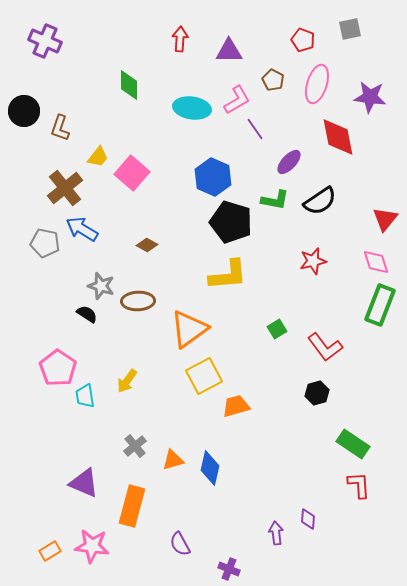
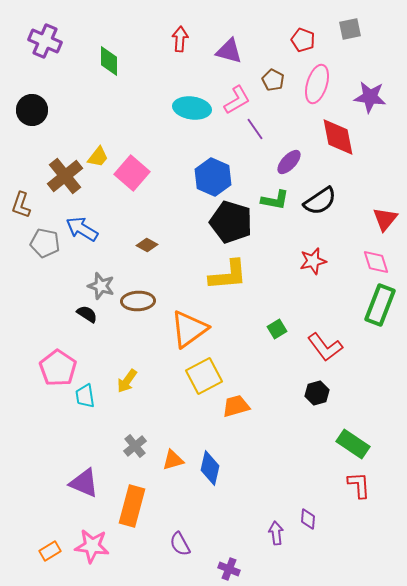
purple triangle at (229, 51): rotated 16 degrees clockwise
green diamond at (129, 85): moved 20 px left, 24 px up
black circle at (24, 111): moved 8 px right, 1 px up
brown L-shape at (60, 128): moved 39 px left, 77 px down
brown cross at (65, 188): moved 12 px up
